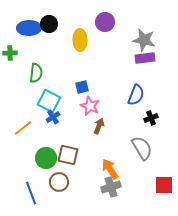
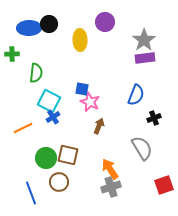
gray star: rotated 25 degrees clockwise
green cross: moved 2 px right, 1 px down
blue square: moved 2 px down; rotated 24 degrees clockwise
pink star: moved 4 px up
black cross: moved 3 px right
orange line: rotated 12 degrees clockwise
red square: rotated 18 degrees counterclockwise
